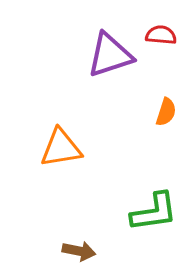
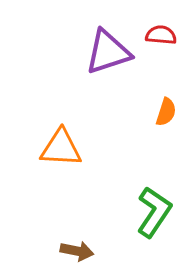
purple triangle: moved 2 px left, 3 px up
orange triangle: rotated 12 degrees clockwise
green L-shape: rotated 48 degrees counterclockwise
brown arrow: moved 2 px left
